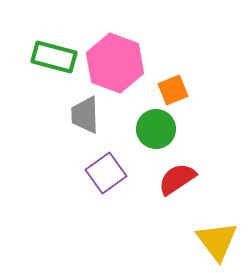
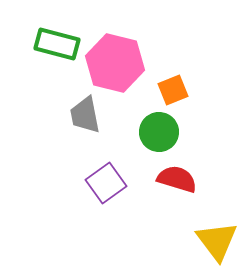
green rectangle: moved 3 px right, 13 px up
pink hexagon: rotated 6 degrees counterclockwise
gray trapezoid: rotated 9 degrees counterclockwise
green circle: moved 3 px right, 3 px down
purple square: moved 10 px down
red semicircle: rotated 51 degrees clockwise
